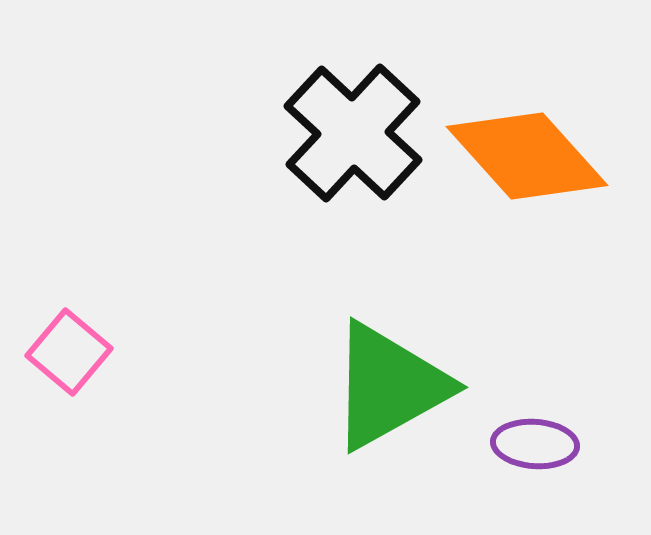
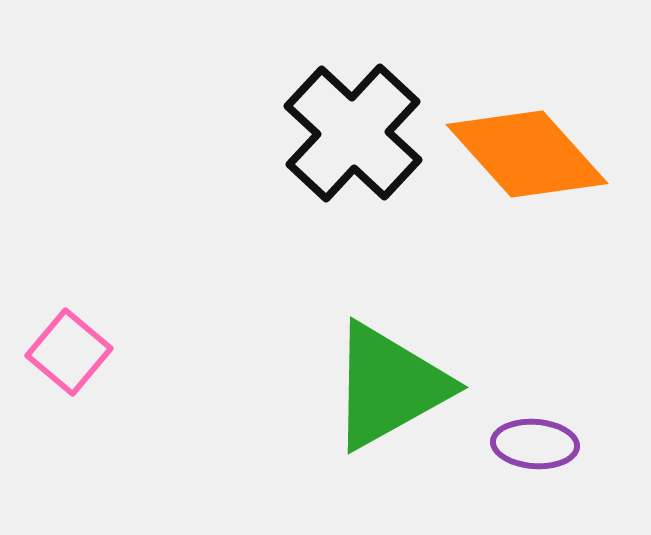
orange diamond: moved 2 px up
